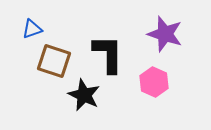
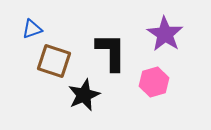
purple star: rotated 15 degrees clockwise
black L-shape: moved 3 px right, 2 px up
pink hexagon: rotated 20 degrees clockwise
black star: rotated 24 degrees clockwise
